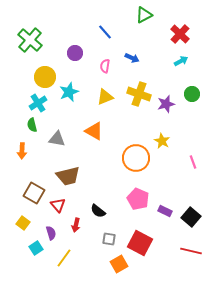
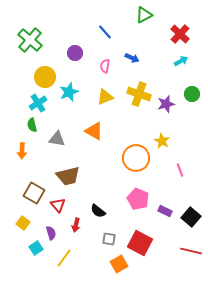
pink line: moved 13 px left, 8 px down
